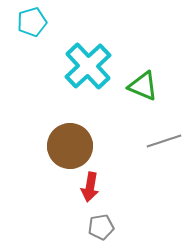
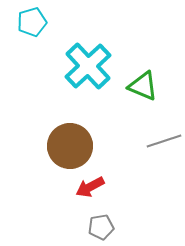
red arrow: rotated 52 degrees clockwise
